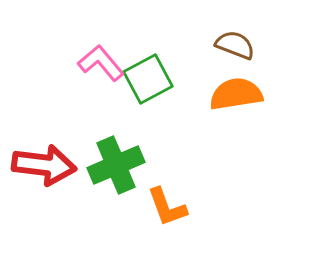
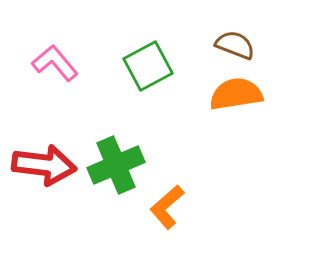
pink L-shape: moved 46 px left
green square: moved 13 px up
orange L-shape: rotated 69 degrees clockwise
